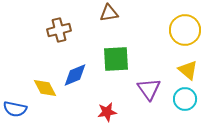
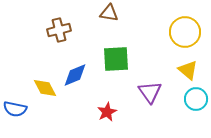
brown triangle: rotated 18 degrees clockwise
yellow circle: moved 2 px down
purple triangle: moved 1 px right, 3 px down
cyan circle: moved 11 px right
red star: rotated 18 degrees counterclockwise
